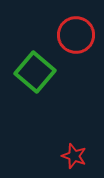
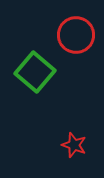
red star: moved 11 px up
